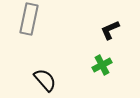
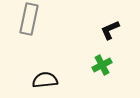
black semicircle: rotated 55 degrees counterclockwise
